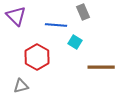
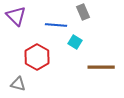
gray triangle: moved 3 px left, 2 px up; rotated 28 degrees clockwise
